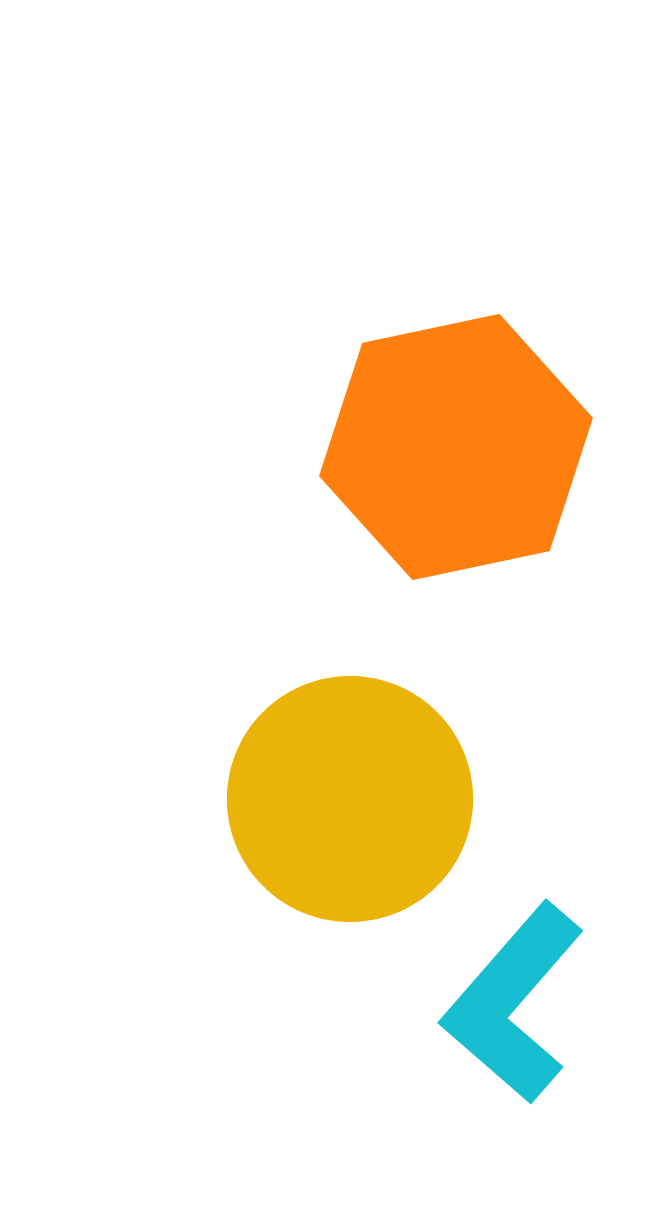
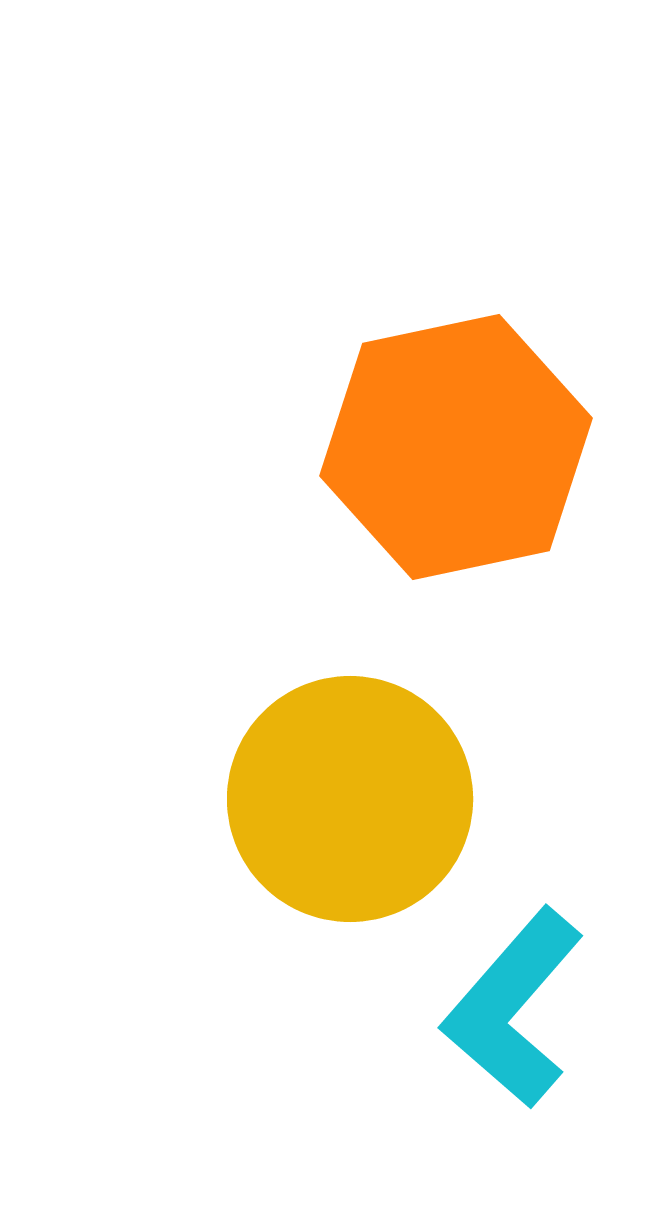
cyan L-shape: moved 5 px down
